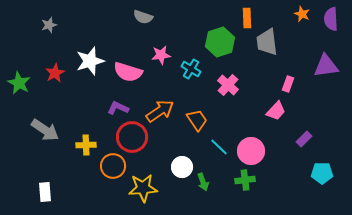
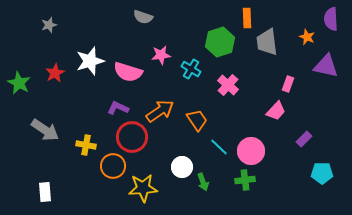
orange star: moved 5 px right, 23 px down
purple triangle: rotated 20 degrees clockwise
yellow cross: rotated 12 degrees clockwise
